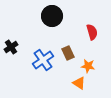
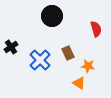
red semicircle: moved 4 px right, 3 px up
blue cross: moved 3 px left; rotated 10 degrees counterclockwise
